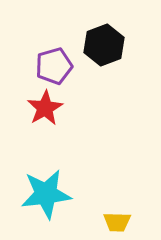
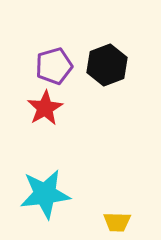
black hexagon: moved 3 px right, 20 px down
cyan star: moved 1 px left
